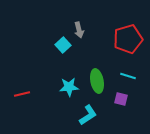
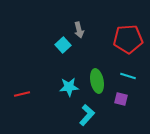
red pentagon: rotated 12 degrees clockwise
cyan L-shape: moved 1 px left; rotated 15 degrees counterclockwise
